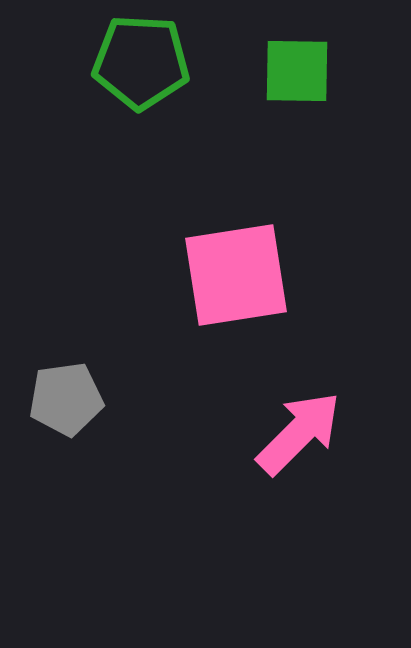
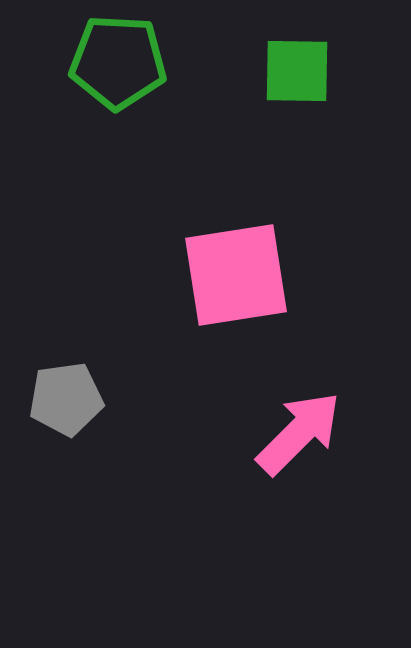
green pentagon: moved 23 px left
